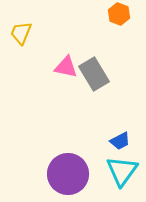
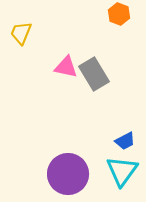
blue trapezoid: moved 5 px right
